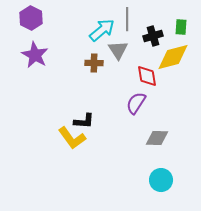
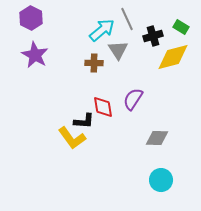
gray line: rotated 25 degrees counterclockwise
green rectangle: rotated 63 degrees counterclockwise
red diamond: moved 44 px left, 31 px down
purple semicircle: moved 3 px left, 4 px up
